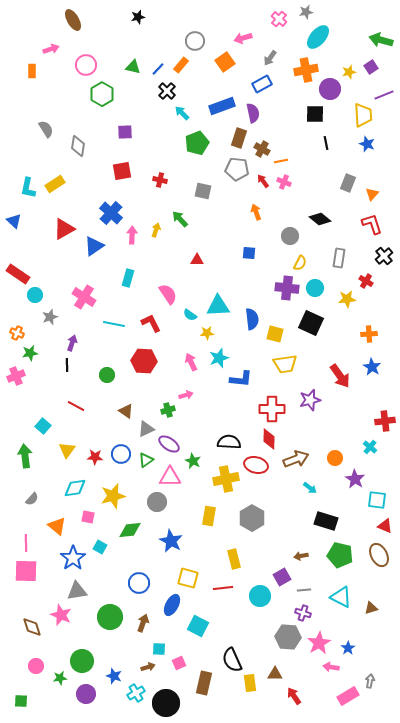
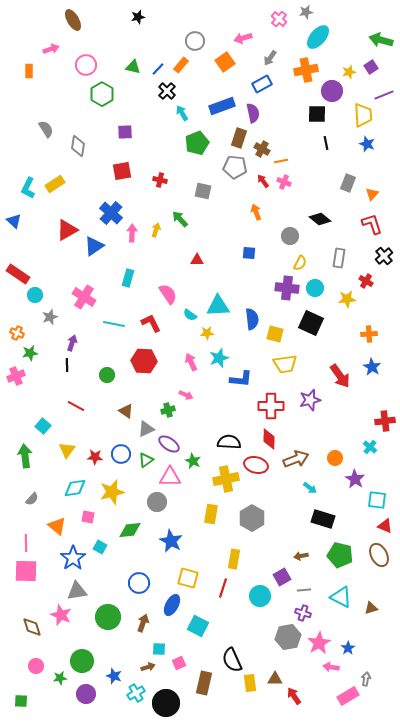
orange rectangle at (32, 71): moved 3 px left
purple circle at (330, 89): moved 2 px right, 2 px down
cyan arrow at (182, 113): rotated 14 degrees clockwise
black square at (315, 114): moved 2 px right
gray pentagon at (237, 169): moved 2 px left, 2 px up
cyan L-shape at (28, 188): rotated 15 degrees clockwise
red triangle at (64, 229): moved 3 px right, 1 px down
pink arrow at (132, 235): moved 2 px up
pink arrow at (186, 395): rotated 40 degrees clockwise
red cross at (272, 409): moved 1 px left, 3 px up
yellow star at (113, 496): moved 1 px left, 4 px up
yellow rectangle at (209, 516): moved 2 px right, 2 px up
black rectangle at (326, 521): moved 3 px left, 2 px up
yellow rectangle at (234, 559): rotated 24 degrees clockwise
red line at (223, 588): rotated 66 degrees counterclockwise
green circle at (110, 617): moved 2 px left
gray hexagon at (288, 637): rotated 15 degrees counterclockwise
brown triangle at (275, 674): moved 5 px down
gray arrow at (370, 681): moved 4 px left, 2 px up
